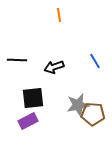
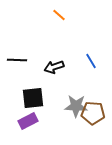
orange line: rotated 40 degrees counterclockwise
blue line: moved 4 px left
gray star: moved 2 px left, 1 px down; rotated 15 degrees clockwise
brown pentagon: moved 1 px up
